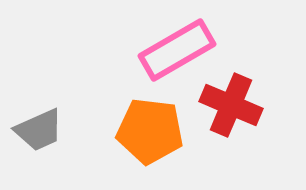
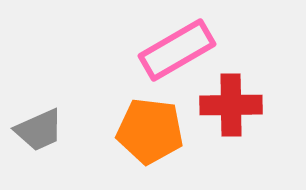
red cross: rotated 24 degrees counterclockwise
